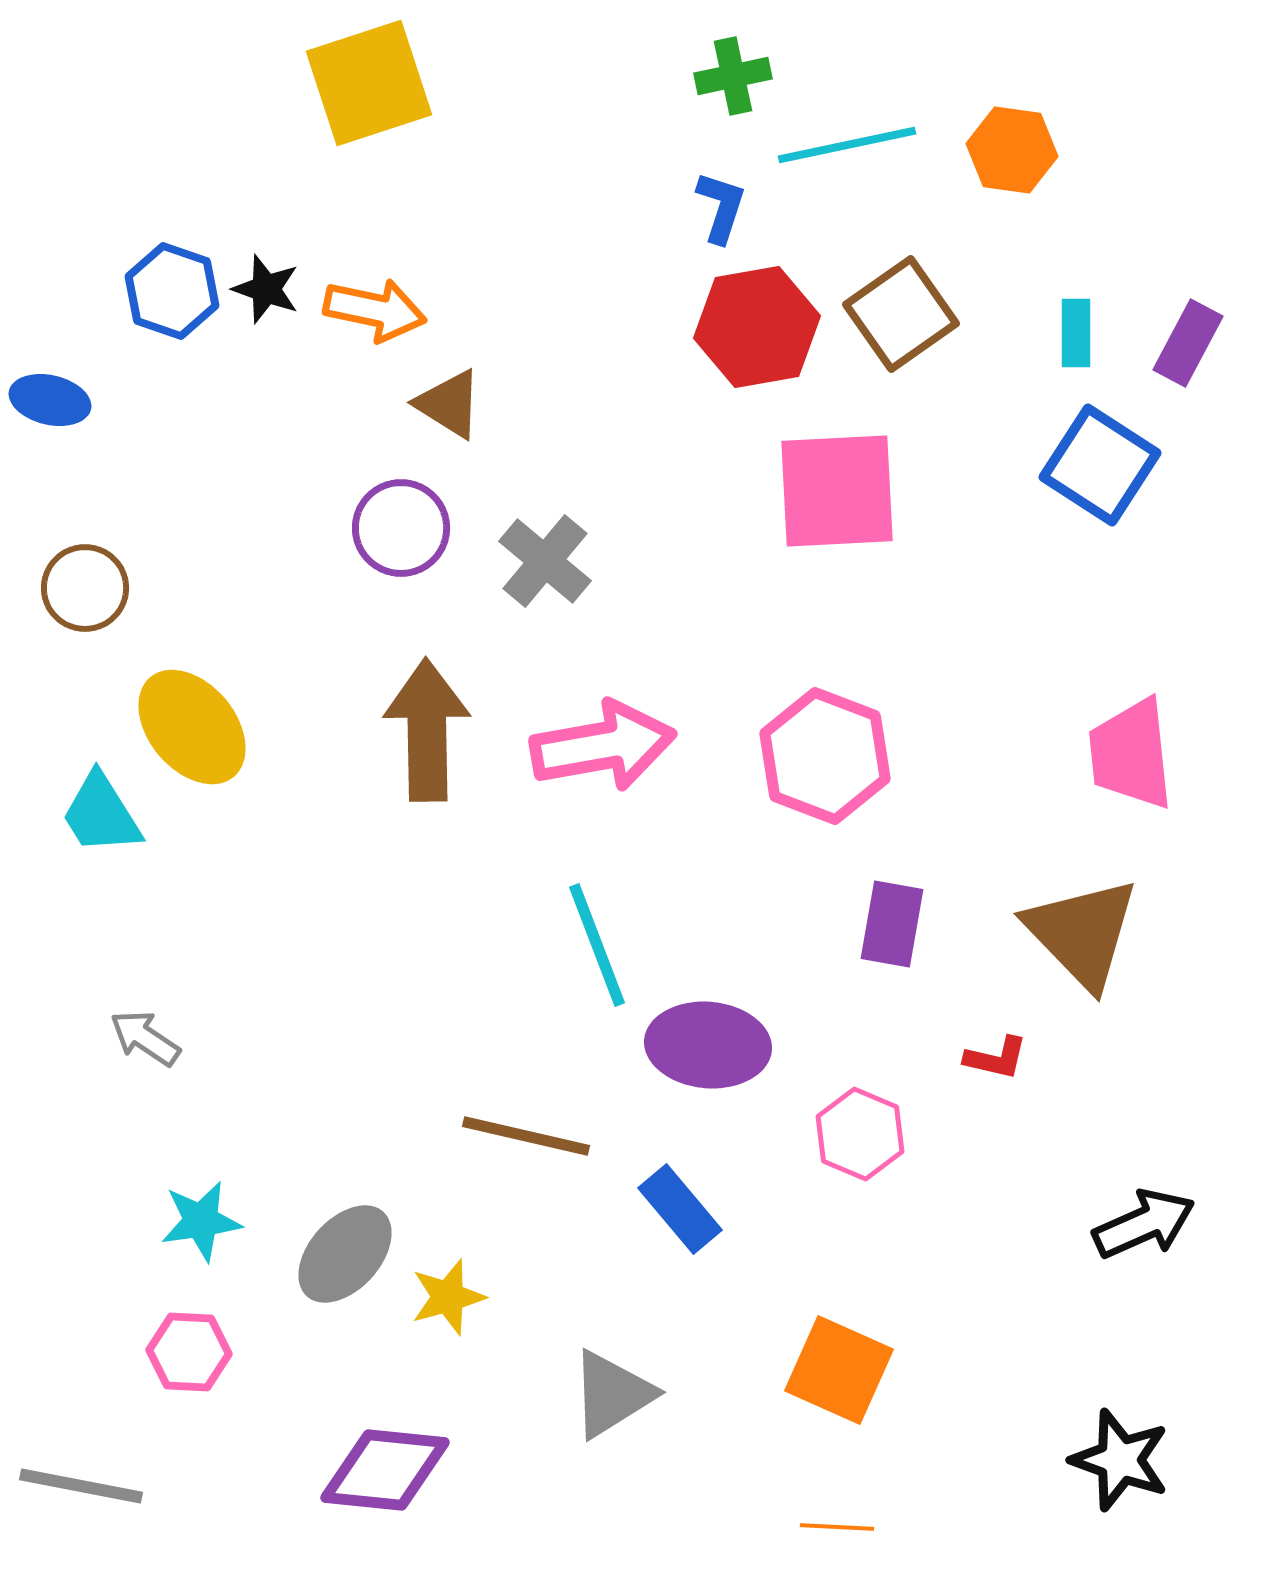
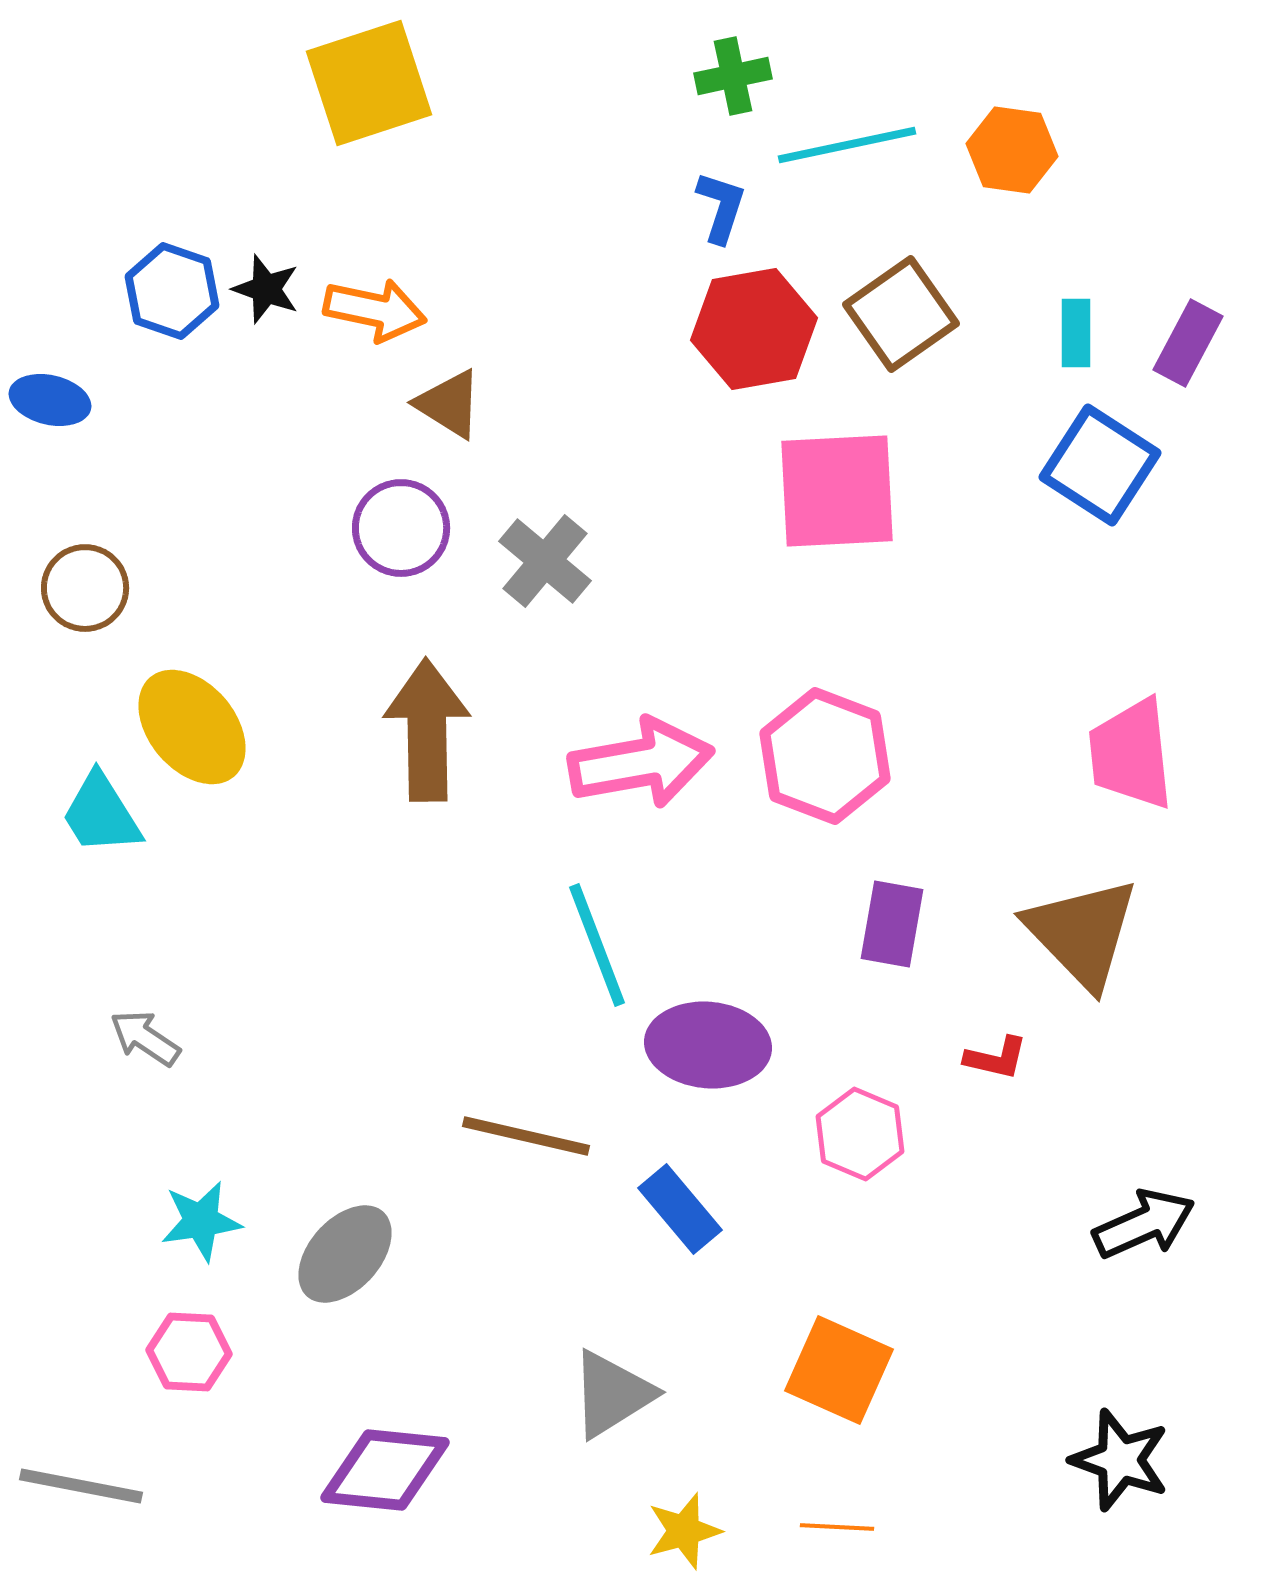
red hexagon at (757, 327): moved 3 px left, 2 px down
pink arrow at (603, 746): moved 38 px right, 17 px down
yellow star at (448, 1297): moved 236 px right, 234 px down
